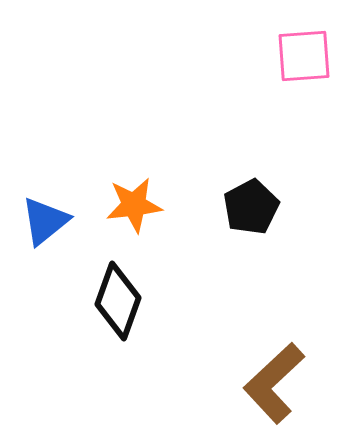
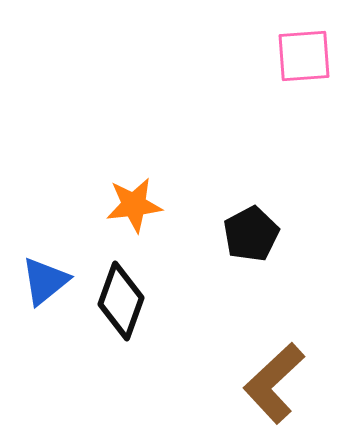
black pentagon: moved 27 px down
blue triangle: moved 60 px down
black diamond: moved 3 px right
